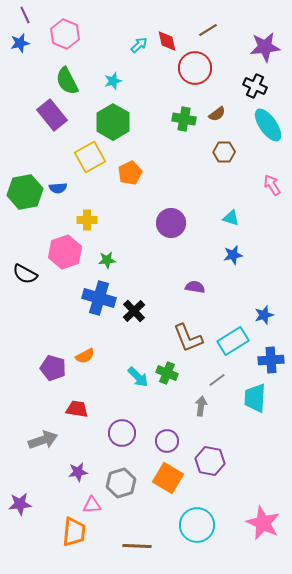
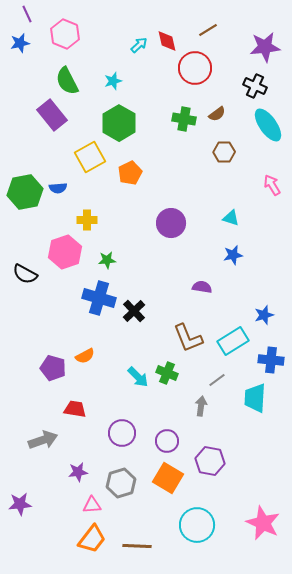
purple line at (25, 15): moved 2 px right, 1 px up
green hexagon at (113, 122): moved 6 px right, 1 px down
purple semicircle at (195, 287): moved 7 px right
blue cross at (271, 360): rotated 10 degrees clockwise
red trapezoid at (77, 409): moved 2 px left
orange trapezoid at (74, 532): moved 18 px right, 7 px down; rotated 32 degrees clockwise
